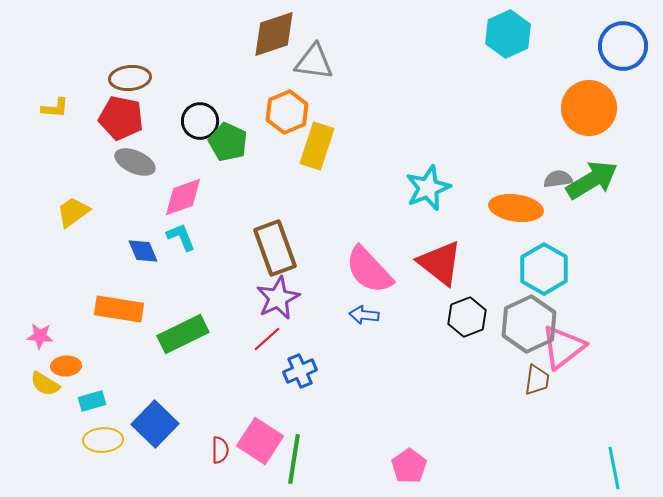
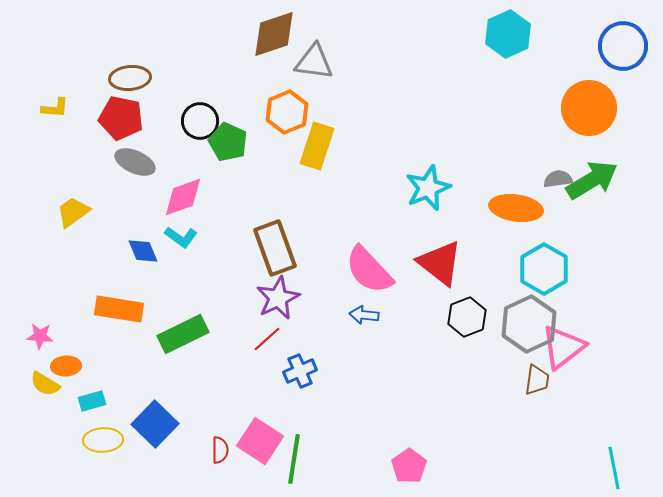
cyan L-shape at (181, 237): rotated 148 degrees clockwise
